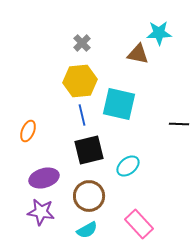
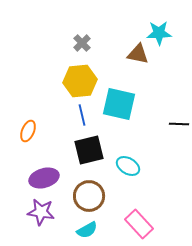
cyan ellipse: rotated 70 degrees clockwise
